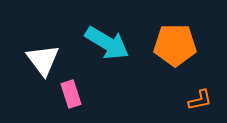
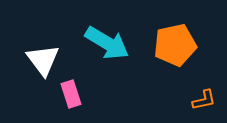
orange pentagon: rotated 12 degrees counterclockwise
orange L-shape: moved 4 px right
